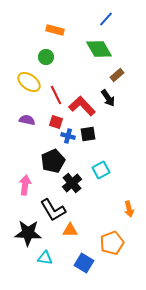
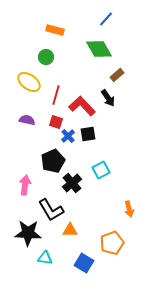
red line: rotated 42 degrees clockwise
blue cross: rotated 32 degrees clockwise
black L-shape: moved 2 px left
